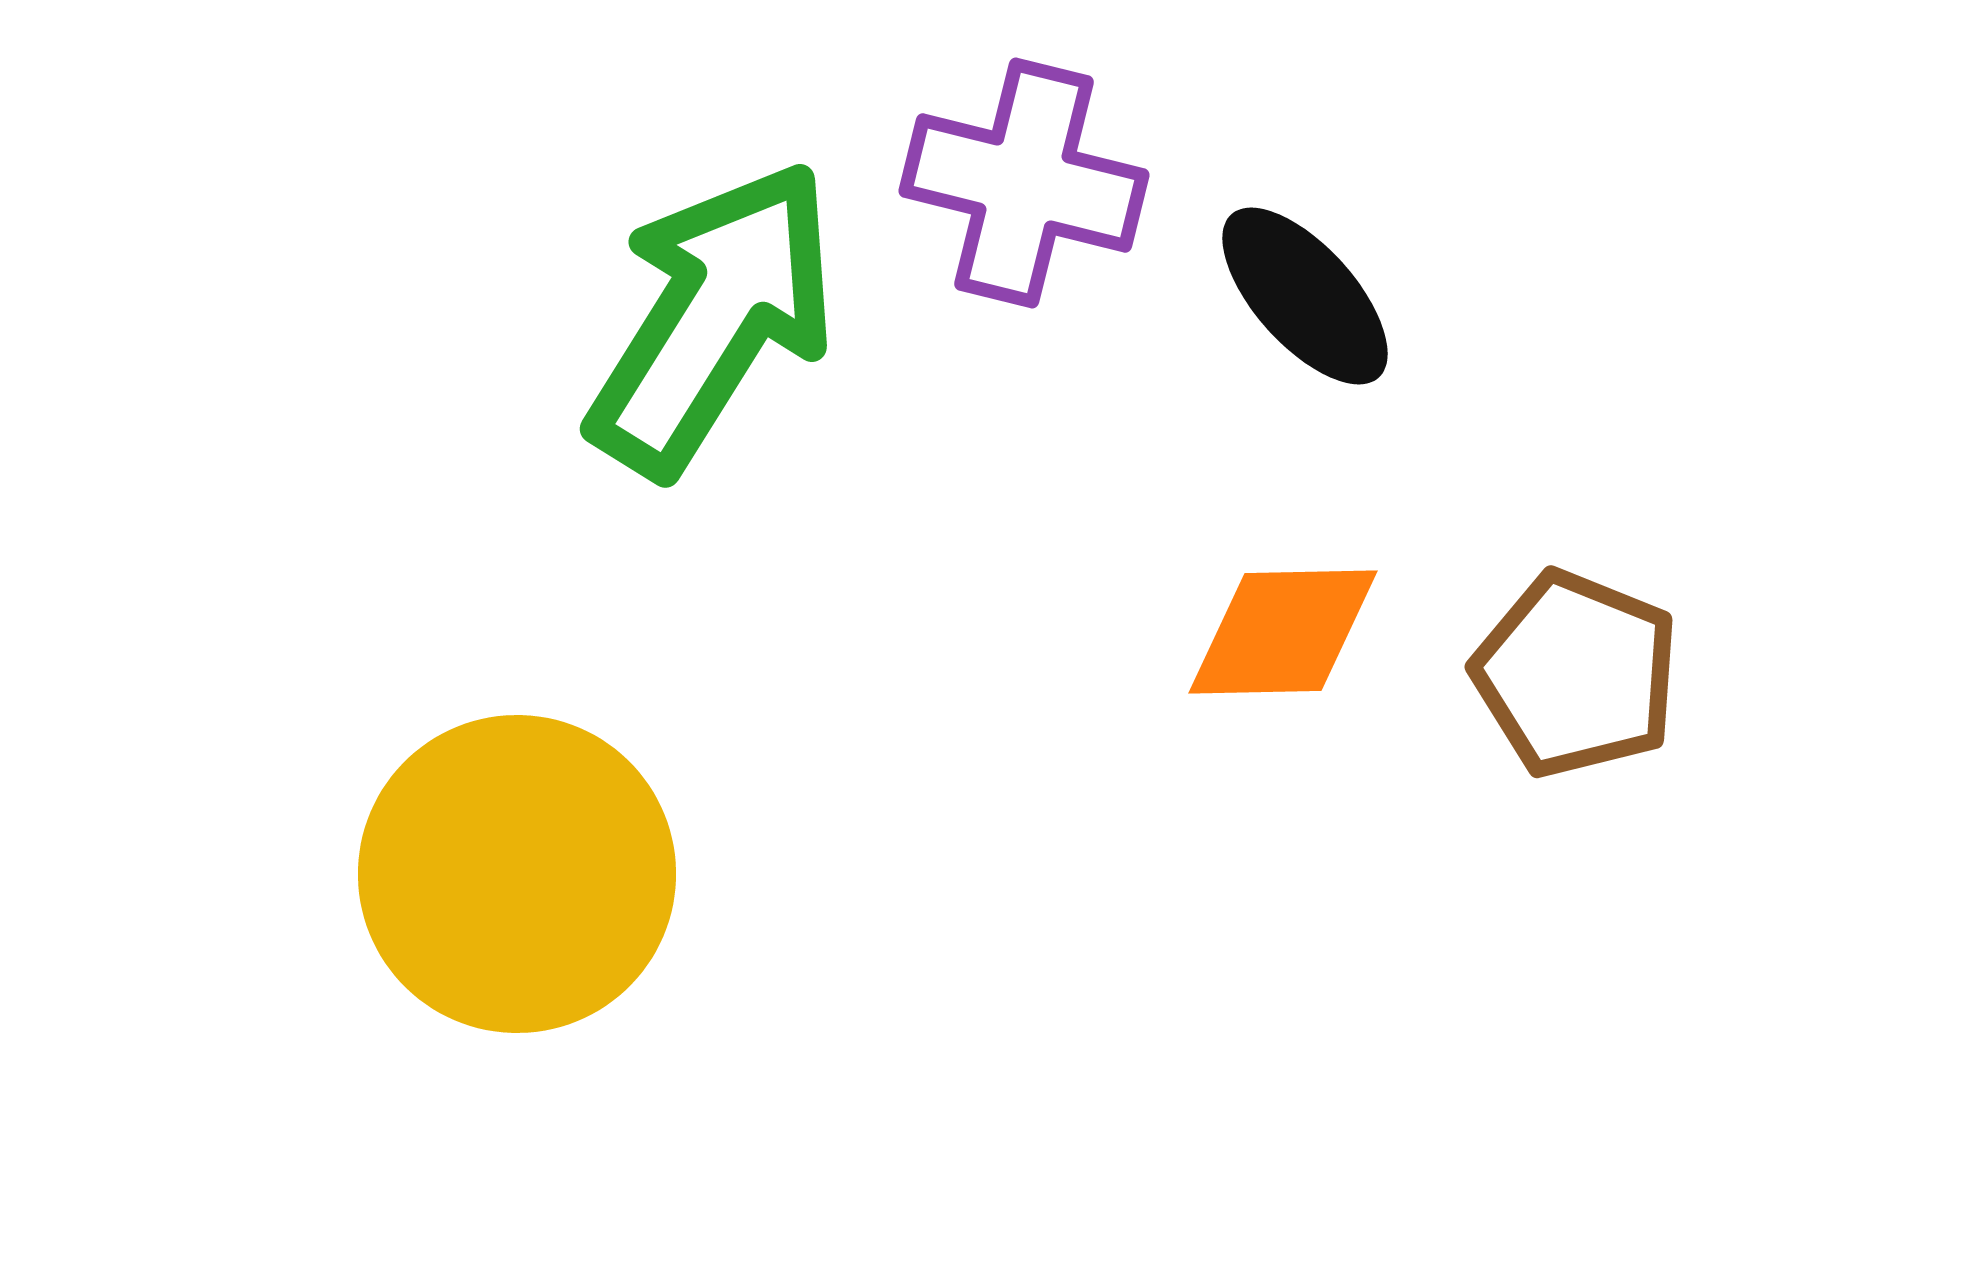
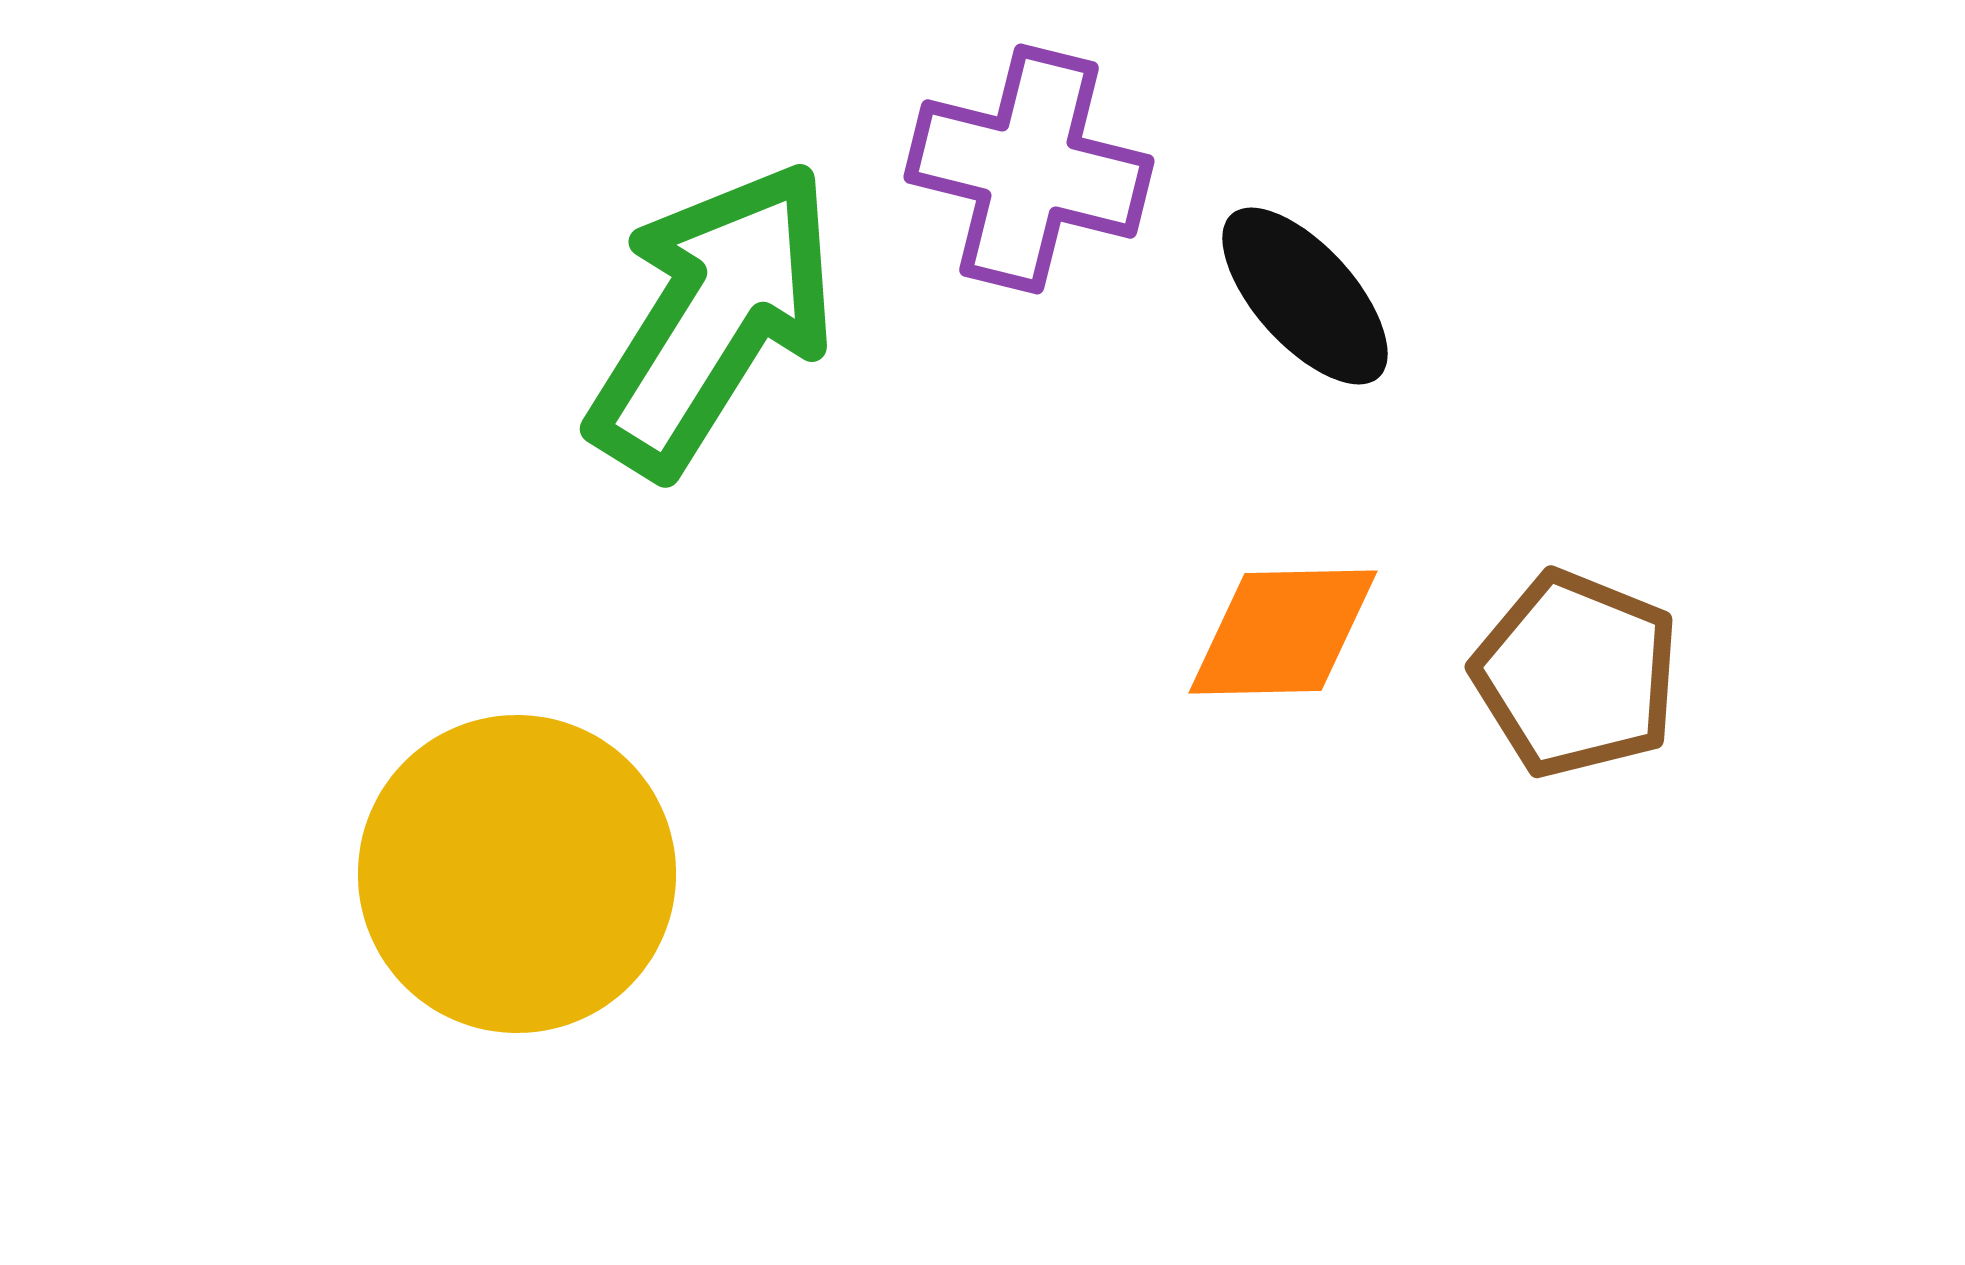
purple cross: moved 5 px right, 14 px up
